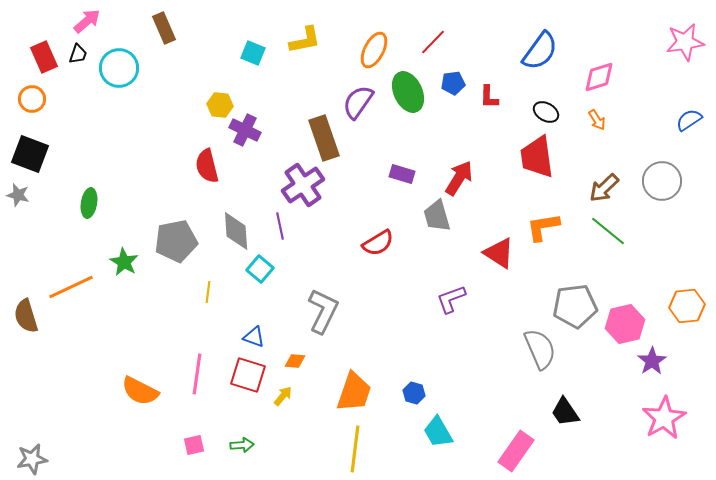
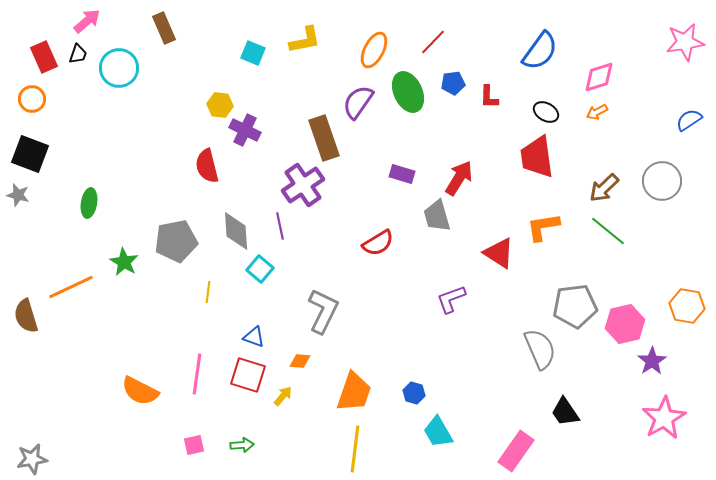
orange arrow at (597, 120): moved 8 px up; rotated 95 degrees clockwise
orange hexagon at (687, 306): rotated 16 degrees clockwise
orange diamond at (295, 361): moved 5 px right
